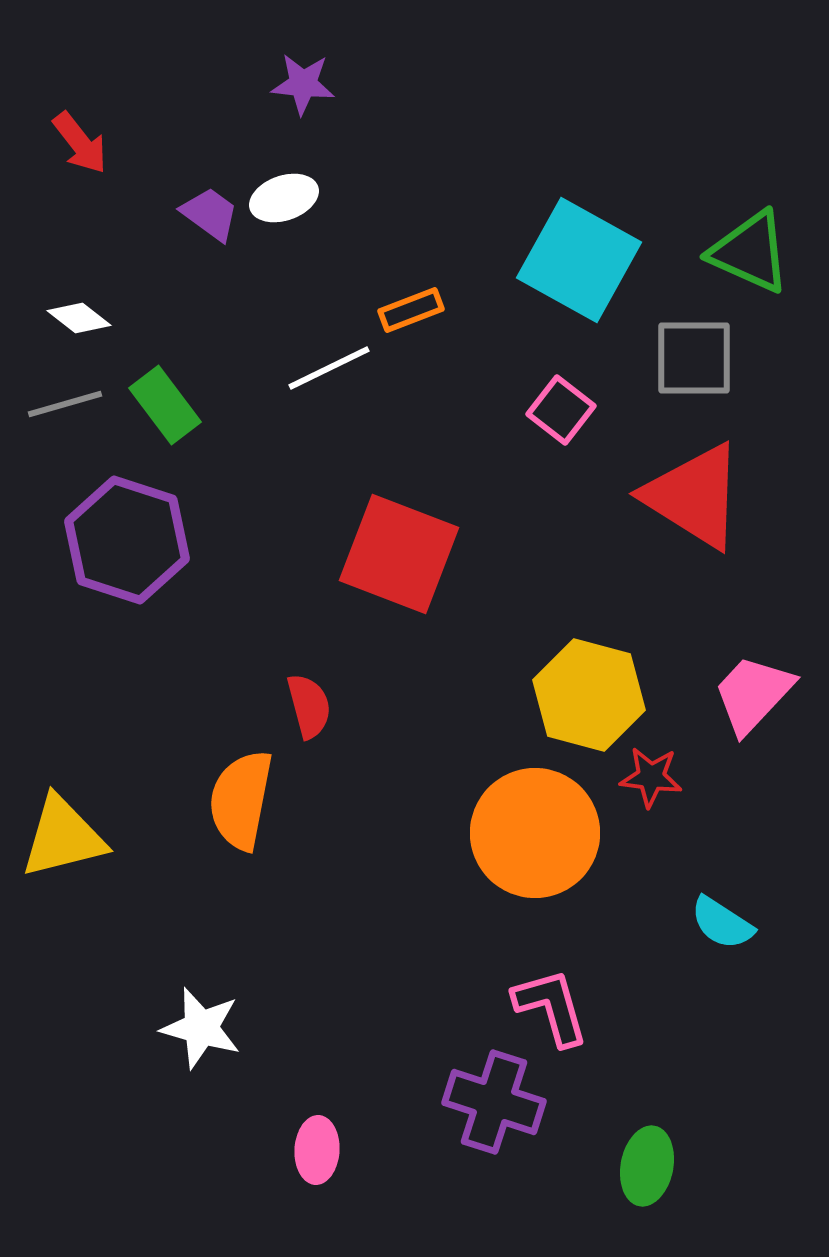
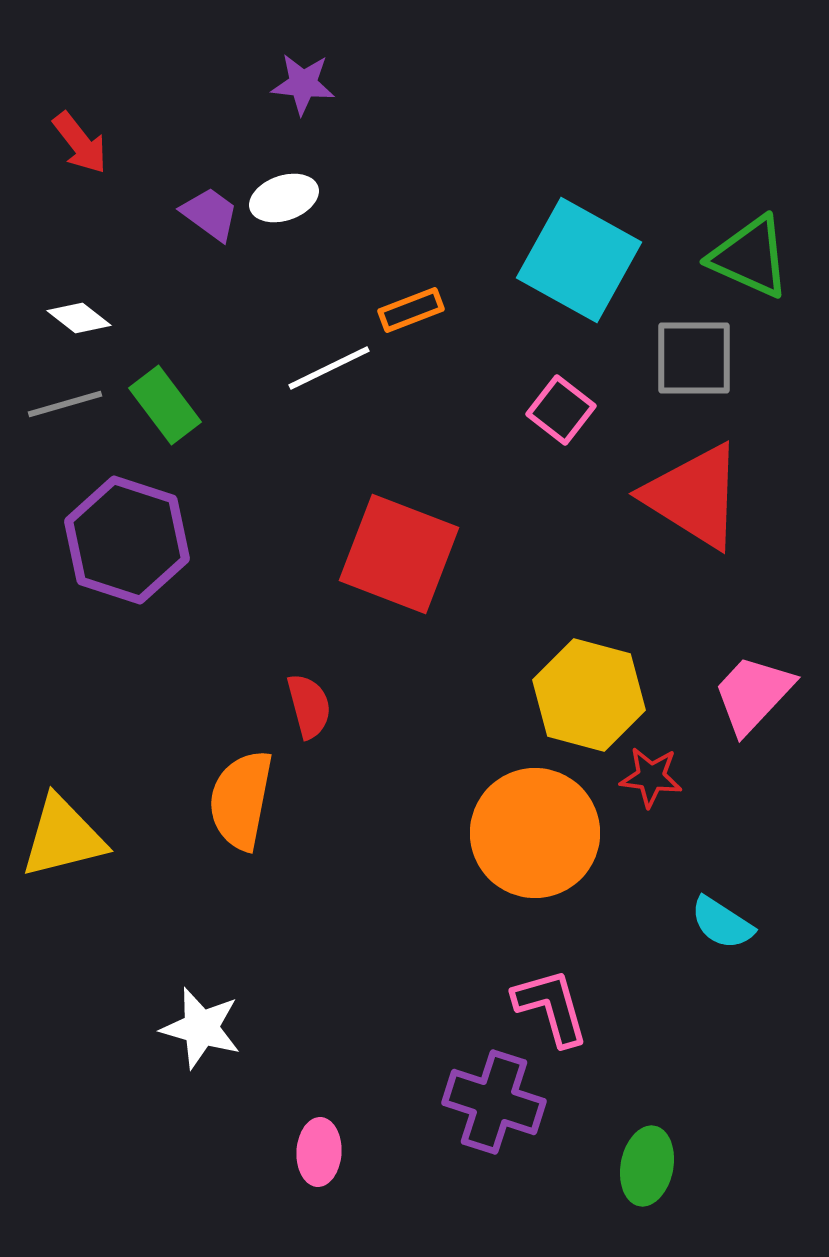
green triangle: moved 5 px down
pink ellipse: moved 2 px right, 2 px down
